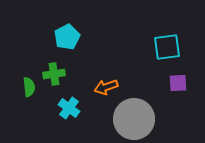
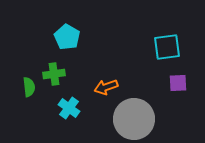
cyan pentagon: rotated 15 degrees counterclockwise
